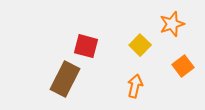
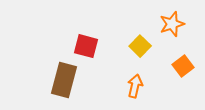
yellow square: moved 1 px down
brown rectangle: moved 1 px left, 1 px down; rotated 12 degrees counterclockwise
